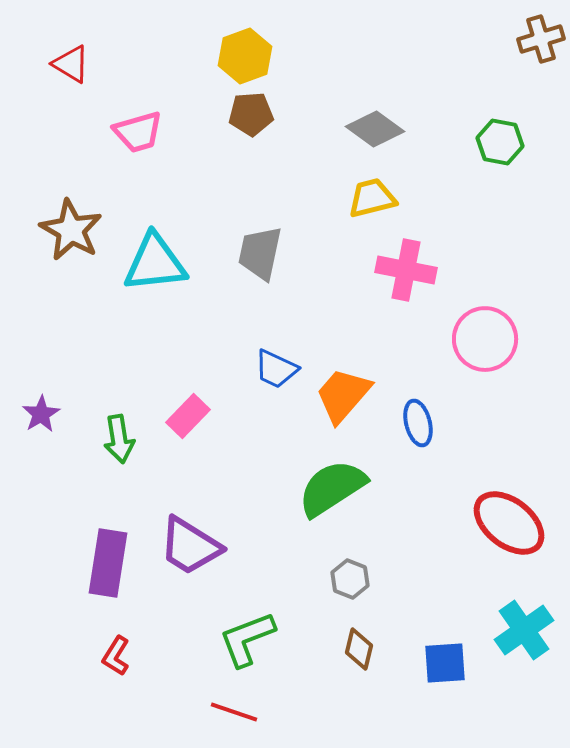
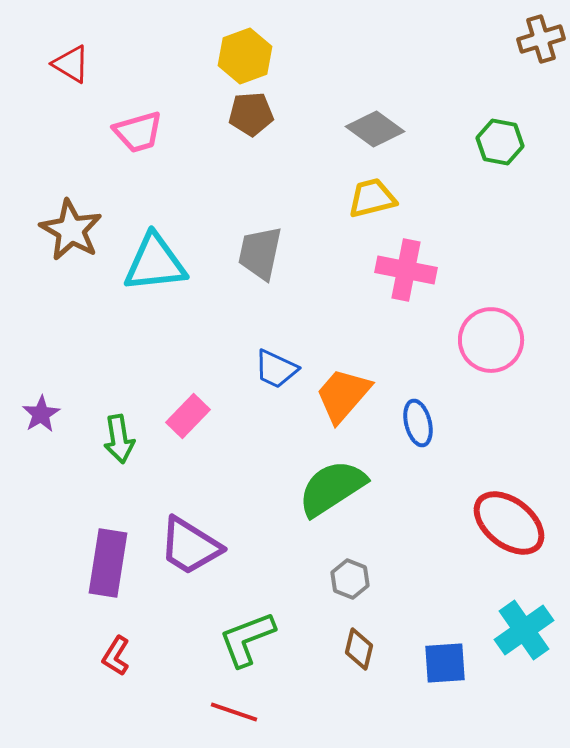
pink circle: moved 6 px right, 1 px down
